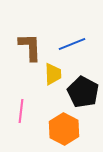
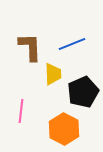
black pentagon: rotated 20 degrees clockwise
